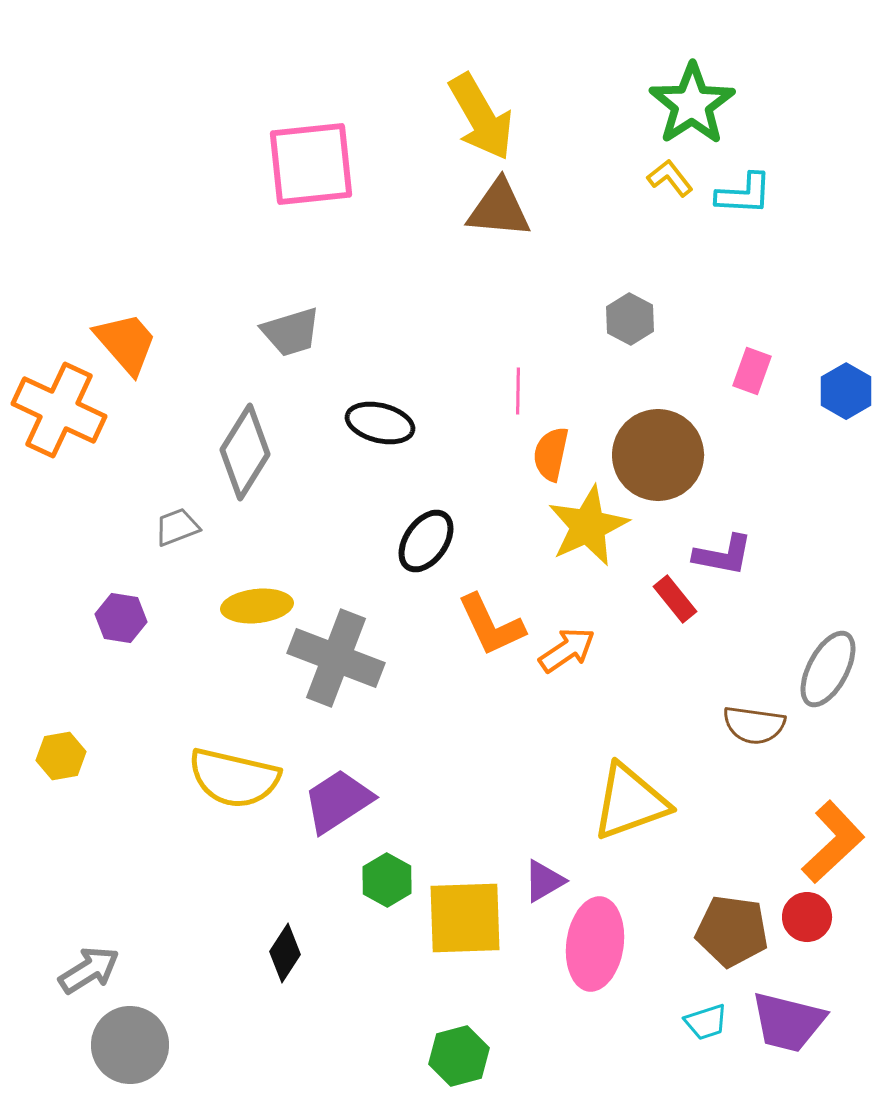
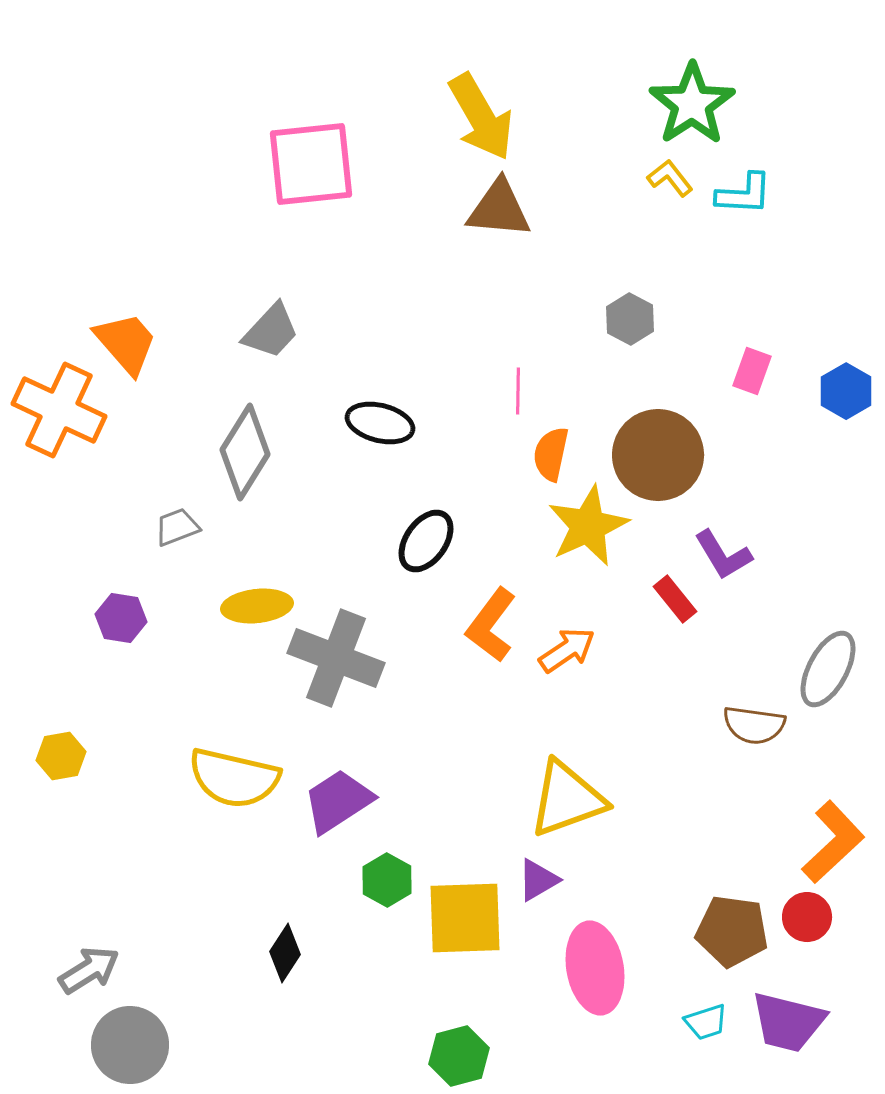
gray trapezoid at (291, 332): moved 20 px left, 1 px up; rotated 30 degrees counterclockwise
purple L-shape at (723, 555): rotated 48 degrees clockwise
orange L-shape at (491, 625): rotated 62 degrees clockwise
yellow triangle at (630, 802): moved 63 px left, 3 px up
purple triangle at (544, 881): moved 6 px left, 1 px up
pink ellipse at (595, 944): moved 24 px down; rotated 18 degrees counterclockwise
